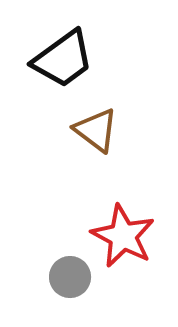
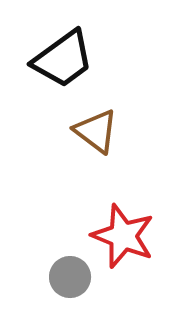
brown triangle: moved 1 px down
red star: rotated 6 degrees counterclockwise
